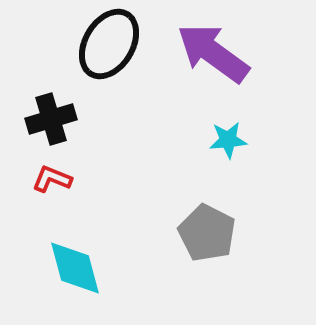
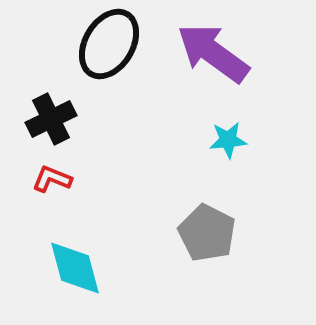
black cross: rotated 9 degrees counterclockwise
